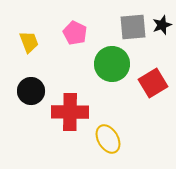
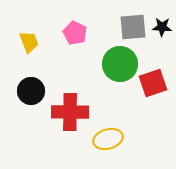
black star: moved 2 px down; rotated 24 degrees clockwise
green circle: moved 8 px right
red square: rotated 12 degrees clockwise
yellow ellipse: rotated 76 degrees counterclockwise
